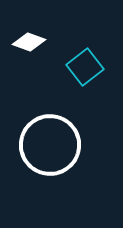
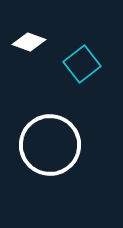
cyan square: moved 3 px left, 3 px up
